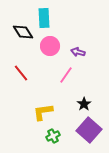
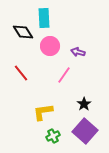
pink line: moved 2 px left
purple square: moved 4 px left, 1 px down
